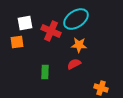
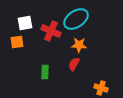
red semicircle: rotated 32 degrees counterclockwise
